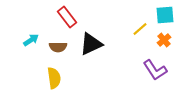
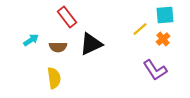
orange cross: moved 1 px left, 1 px up
